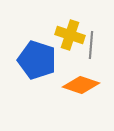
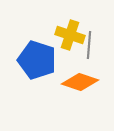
gray line: moved 2 px left
orange diamond: moved 1 px left, 3 px up
